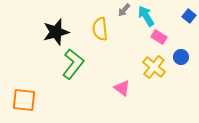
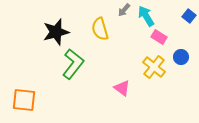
yellow semicircle: rotated 10 degrees counterclockwise
